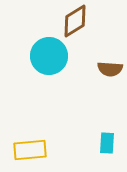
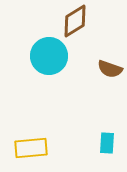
brown semicircle: rotated 15 degrees clockwise
yellow rectangle: moved 1 px right, 2 px up
